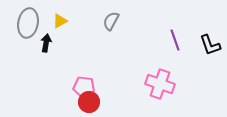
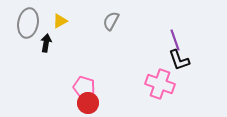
black L-shape: moved 31 px left, 15 px down
pink pentagon: rotated 10 degrees clockwise
red circle: moved 1 px left, 1 px down
